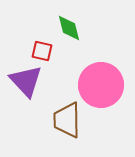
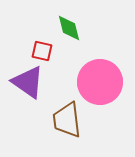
purple triangle: moved 2 px right, 1 px down; rotated 12 degrees counterclockwise
pink circle: moved 1 px left, 3 px up
brown trapezoid: rotated 6 degrees counterclockwise
